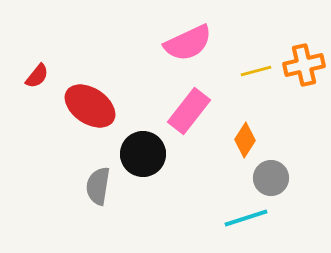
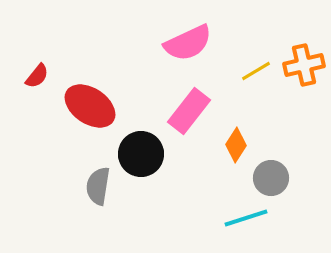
yellow line: rotated 16 degrees counterclockwise
orange diamond: moved 9 px left, 5 px down
black circle: moved 2 px left
